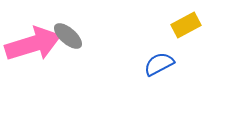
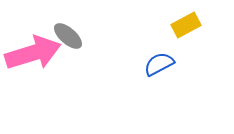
pink arrow: moved 9 px down
